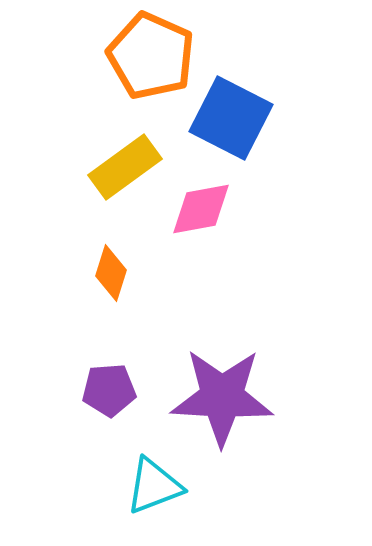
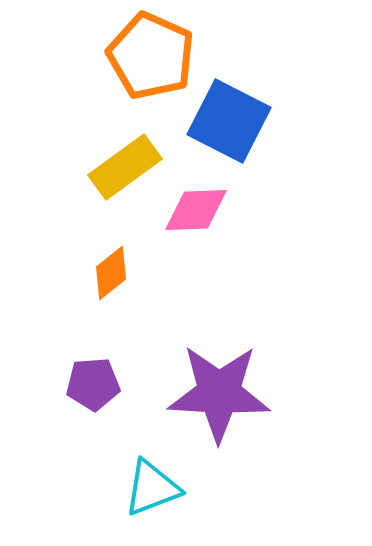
blue square: moved 2 px left, 3 px down
pink diamond: moved 5 px left, 1 px down; rotated 8 degrees clockwise
orange diamond: rotated 34 degrees clockwise
purple pentagon: moved 16 px left, 6 px up
purple star: moved 3 px left, 4 px up
cyan triangle: moved 2 px left, 2 px down
